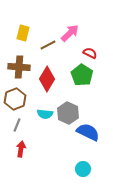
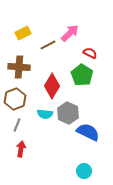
yellow rectangle: rotated 49 degrees clockwise
red diamond: moved 5 px right, 7 px down
cyan circle: moved 1 px right, 2 px down
